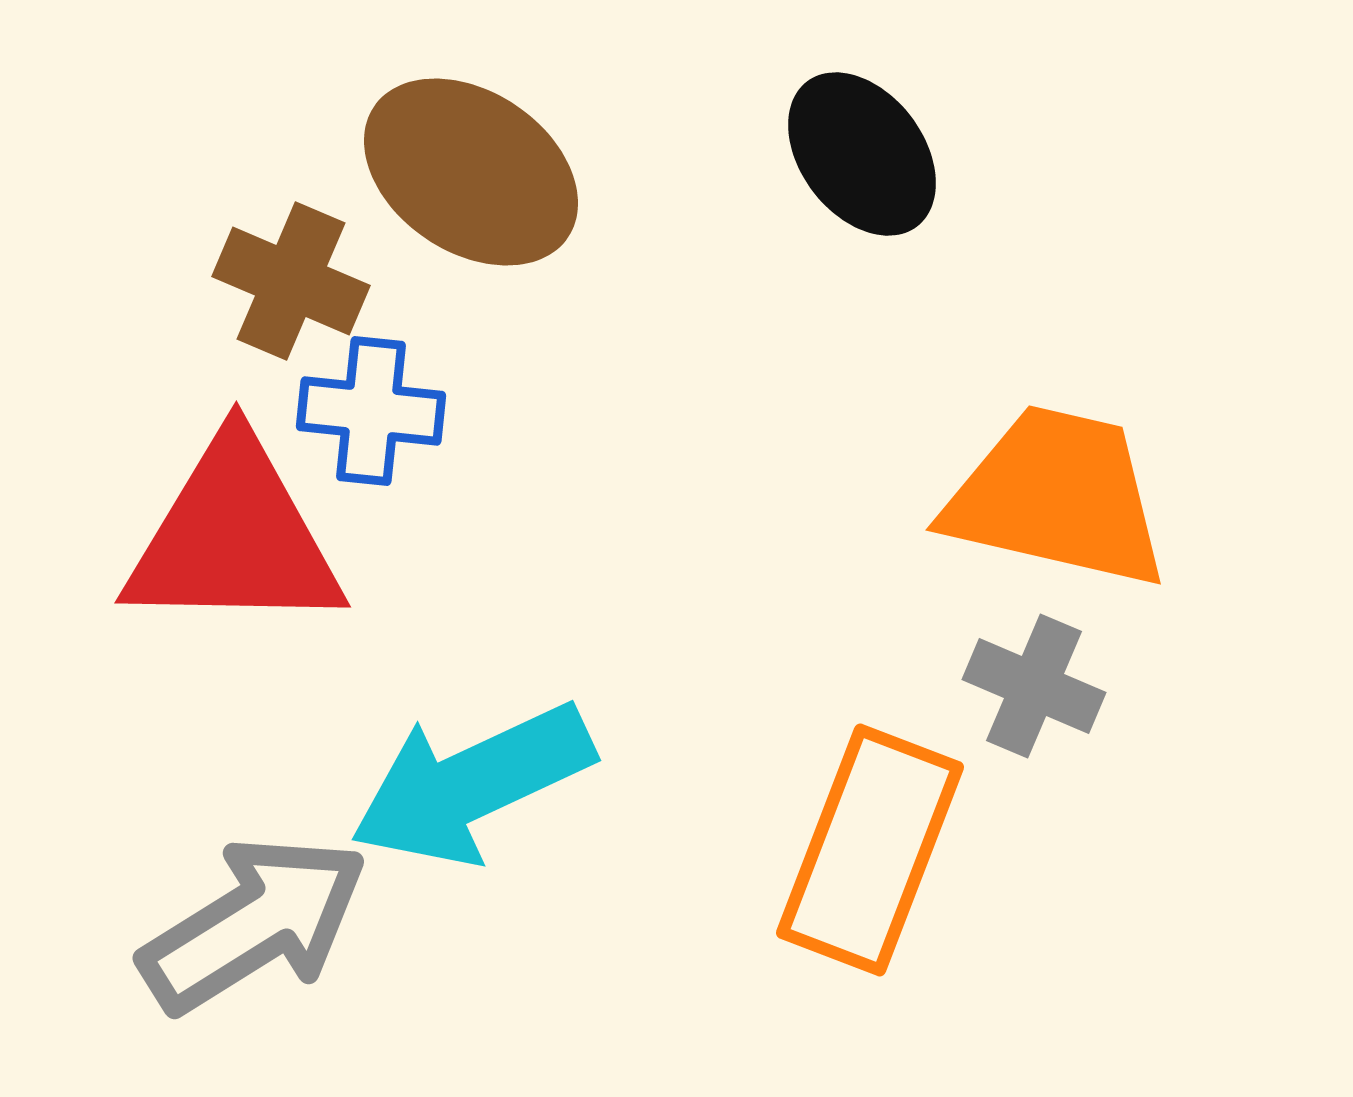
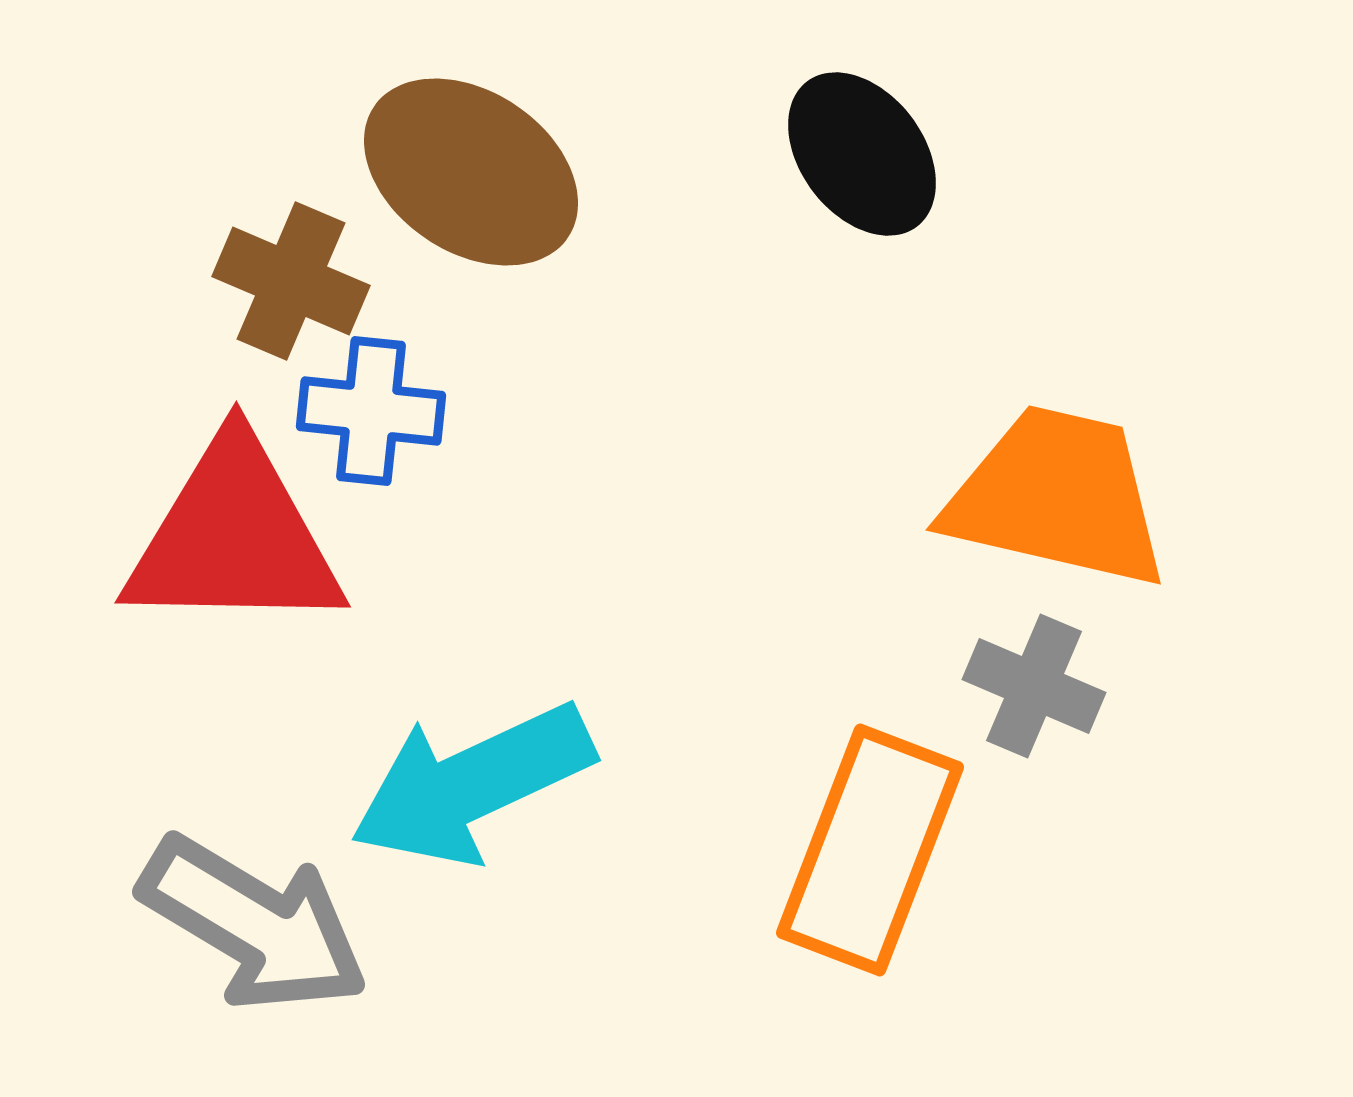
gray arrow: rotated 63 degrees clockwise
